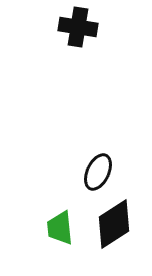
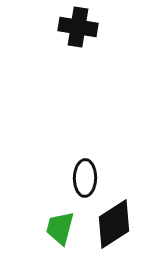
black ellipse: moved 13 px left, 6 px down; rotated 24 degrees counterclockwise
green trapezoid: rotated 21 degrees clockwise
